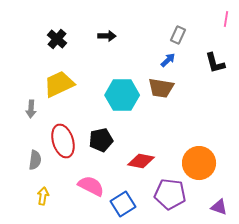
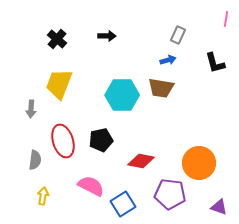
blue arrow: rotated 28 degrees clockwise
yellow trapezoid: rotated 44 degrees counterclockwise
